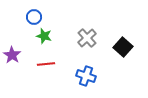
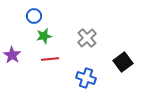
blue circle: moved 1 px up
green star: rotated 28 degrees counterclockwise
black square: moved 15 px down; rotated 12 degrees clockwise
red line: moved 4 px right, 5 px up
blue cross: moved 2 px down
